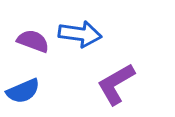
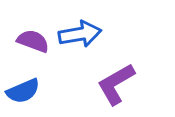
blue arrow: rotated 18 degrees counterclockwise
